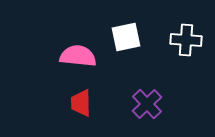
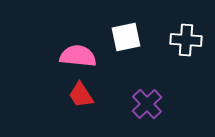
red trapezoid: moved 8 px up; rotated 32 degrees counterclockwise
